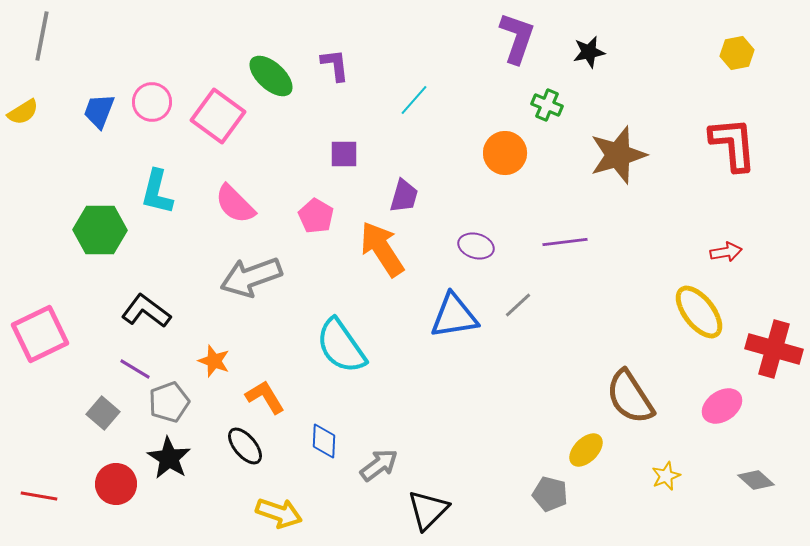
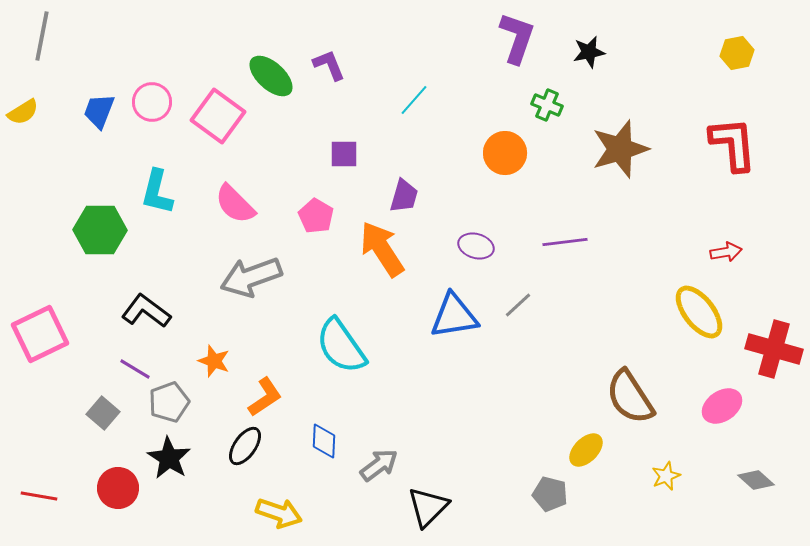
purple L-shape at (335, 65): moved 6 px left; rotated 15 degrees counterclockwise
brown star at (618, 155): moved 2 px right, 6 px up
orange L-shape at (265, 397): rotated 87 degrees clockwise
black ellipse at (245, 446): rotated 75 degrees clockwise
red circle at (116, 484): moved 2 px right, 4 px down
black triangle at (428, 510): moved 3 px up
